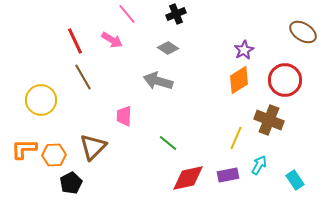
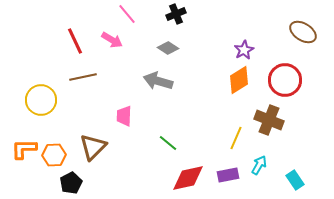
brown line: rotated 72 degrees counterclockwise
